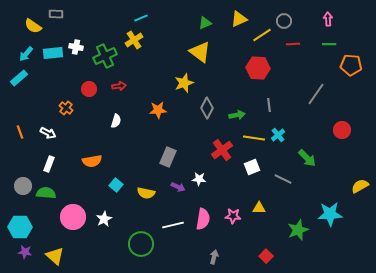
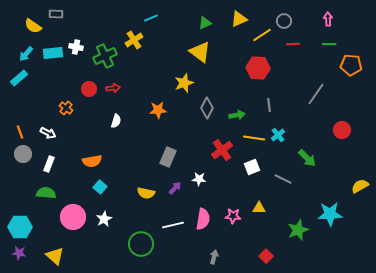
cyan line at (141, 18): moved 10 px right
red arrow at (119, 86): moved 6 px left, 2 px down
cyan square at (116, 185): moved 16 px left, 2 px down
gray circle at (23, 186): moved 32 px up
purple arrow at (178, 187): moved 3 px left, 1 px down; rotated 72 degrees counterclockwise
purple star at (25, 252): moved 6 px left, 1 px down
